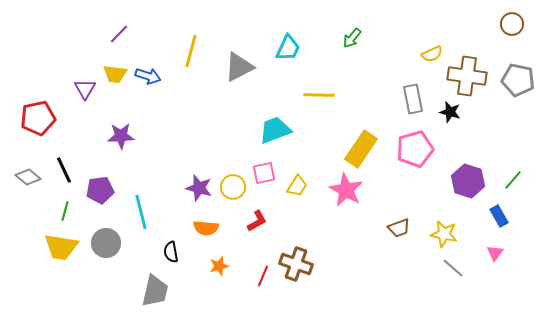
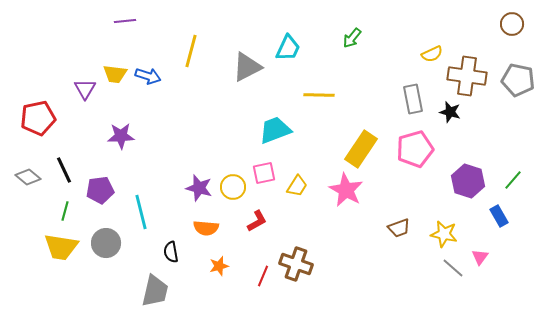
purple line at (119, 34): moved 6 px right, 13 px up; rotated 40 degrees clockwise
gray triangle at (239, 67): moved 8 px right
pink triangle at (495, 253): moved 15 px left, 4 px down
